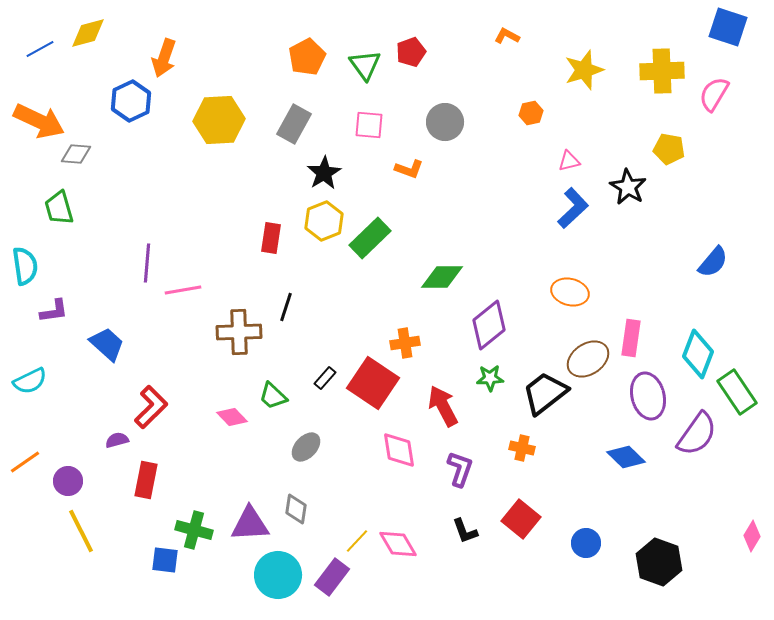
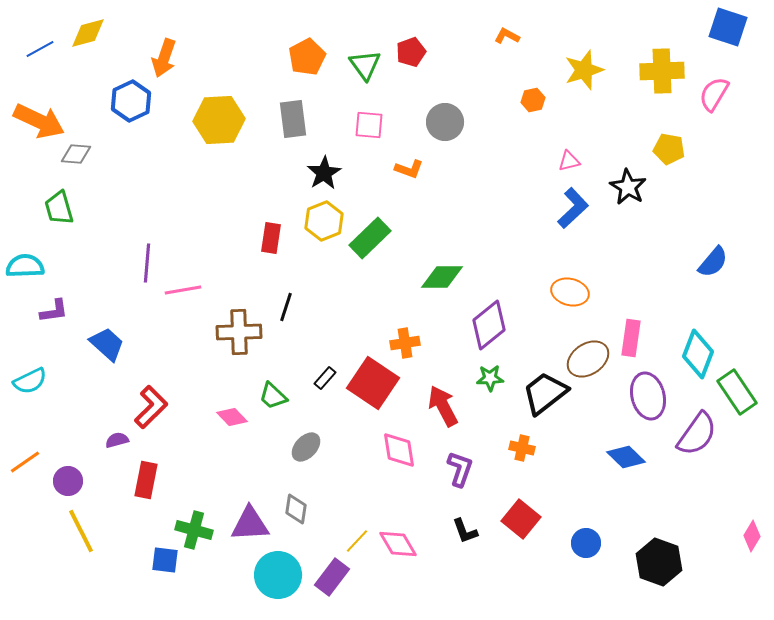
orange hexagon at (531, 113): moved 2 px right, 13 px up
gray rectangle at (294, 124): moved 1 px left, 5 px up; rotated 36 degrees counterclockwise
cyan semicircle at (25, 266): rotated 84 degrees counterclockwise
